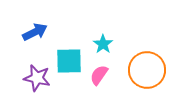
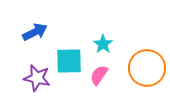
orange circle: moved 2 px up
